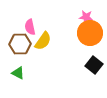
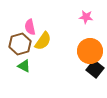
orange circle: moved 18 px down
brown hexagon: rotated 15 degrees counterclockwise
black square: moved 1 px right, 4 px down
green triangle: moved 6 px right, 7 px up
